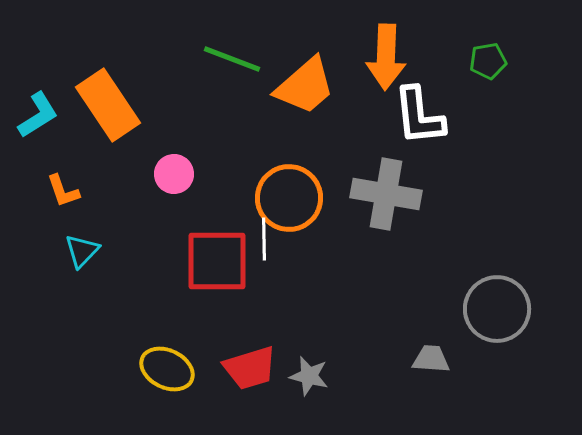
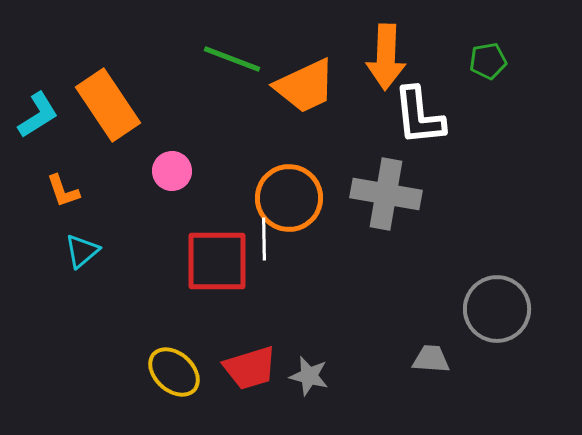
orange trapezoid: rotated 16 degrees clockwise
pink circle: moved 2 px left, 3 px up
cyan triangle: rotated 6 degrees clockwise
yellow ellipse: moved 7 px right, 3 px down; rotated 16 degrees clockwise
